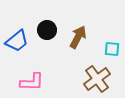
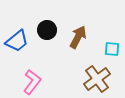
pink L-shape: rotated 55 degrees counterclockwise
